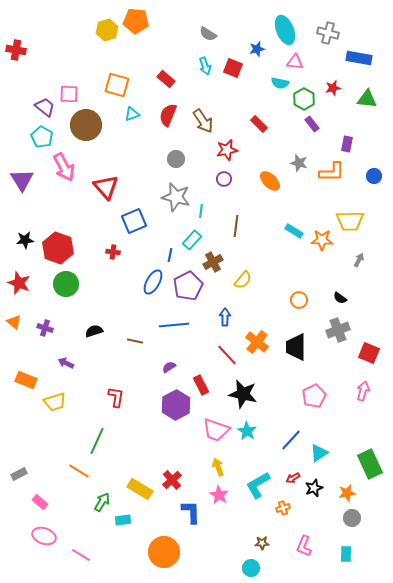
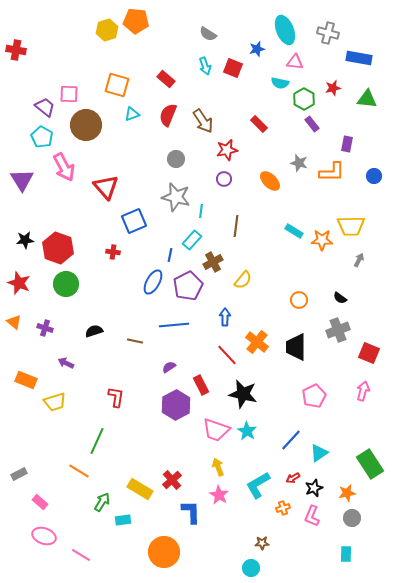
yellow trapezoid at (350, 221): moved 1 px right, 5 px down
green rectangle at (370, 464): rotated 8 degrees counterclockwise
pink L-shape at (304, 546): moved 8 px right, 30 px up
